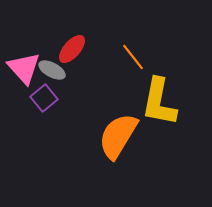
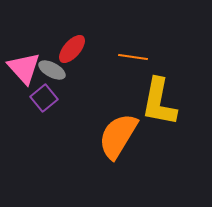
orange line: rotated 44 degrees counterclockwise
